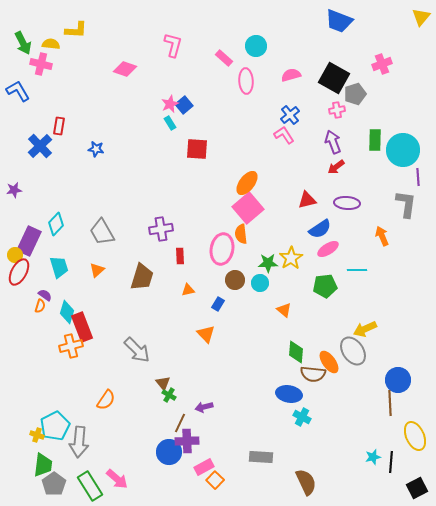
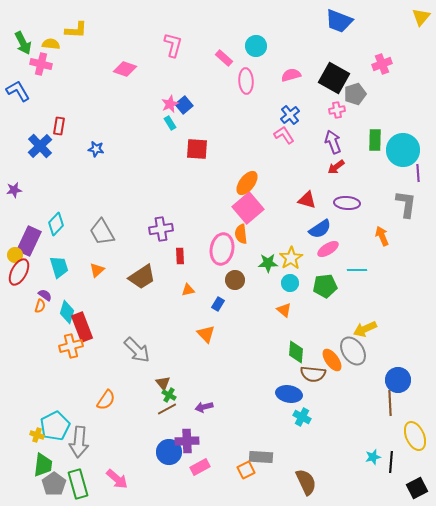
purple line at (418, 177): moved 4 px up
red triangle at (307, 200): rotated 30 degrees clockwise
brown trapezoid at (142, 277): rotated 40 degrees clockwise
cyan circle at (260, 283): moved 30 px right
orange ellipse at (329, 362): moved 3 px right, 2 px up
brown line at (180, 423): moved 13 px left, 14 px up; rotated 36 degrees clockwise
pink rectangle at (204, 467): moved 4 px left
orange square at (215, 480): moved 31 px right, 10 px up; rotated 18 degrees clockwise
green rectangle at (90, 486): moved 12 px left, 2 px up; rotated 16 degrees clockwise
